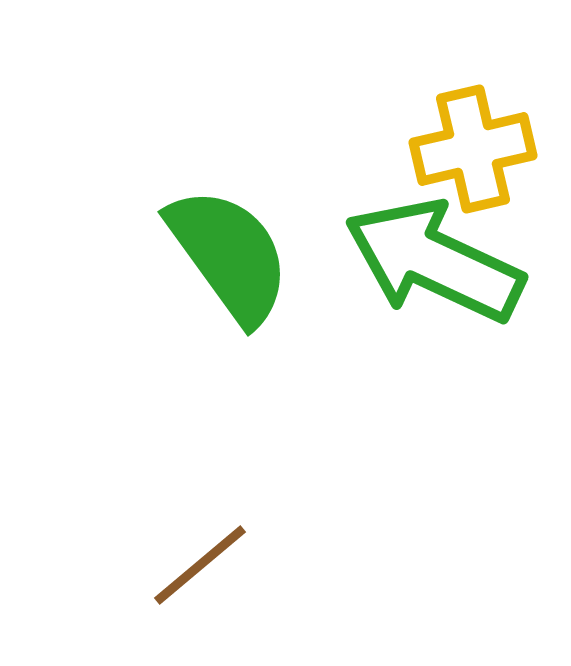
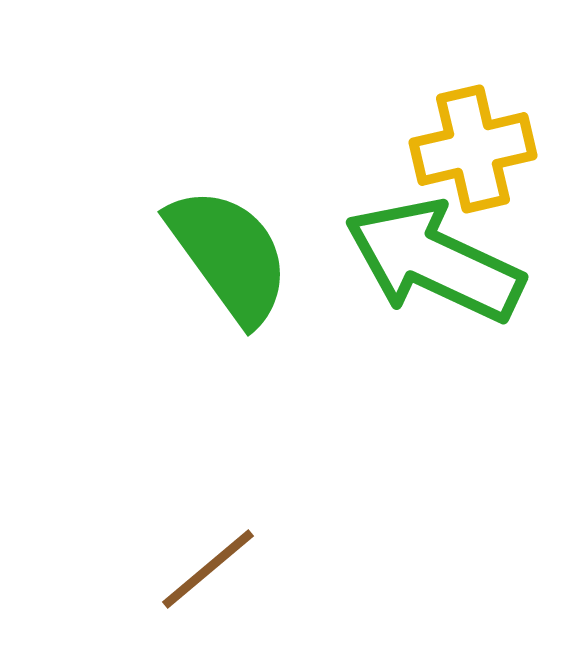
brown line: moved 8 px right, 4 px down
